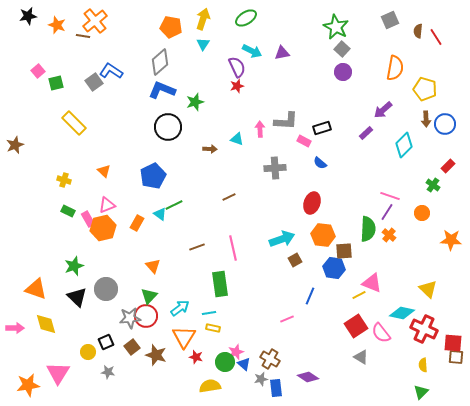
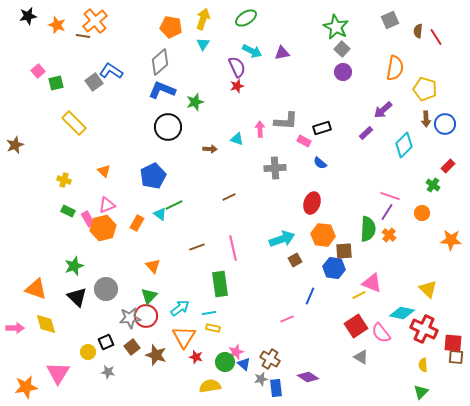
orange star at (28, 385): moved 2 px left, 2 px down
